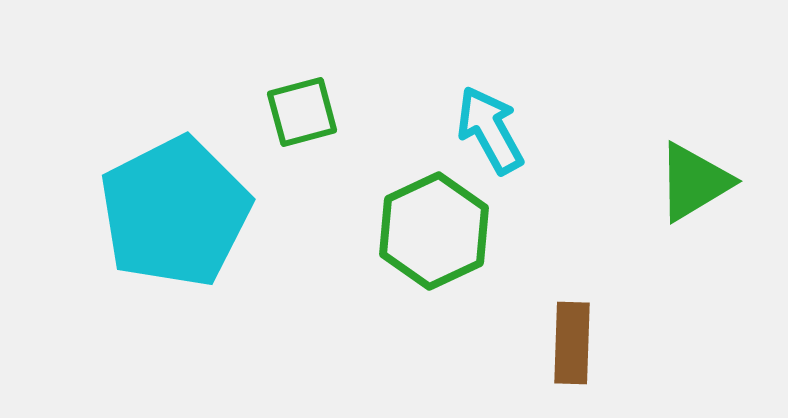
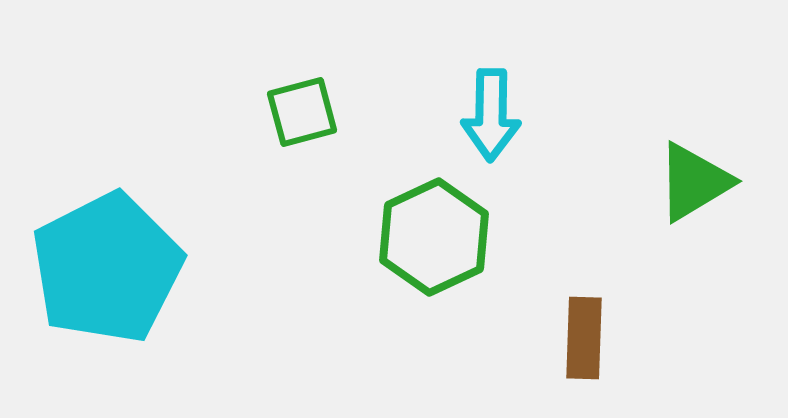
cyan arrow: moved 1 px right, 15 px up; rotated 150 degrees counterclockwise
cyan pentagon: moved 68 px left, 56 px down
green hexagon: moved 6 px down
brown rectangle: moved 12 px right, 5 px up
